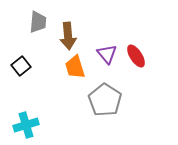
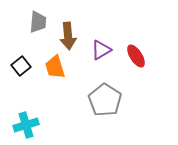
purple triangle: moved 6 px left, 4 px up; rotated 40 degrees clockwise
orange trapezoid: moved 20 px left
